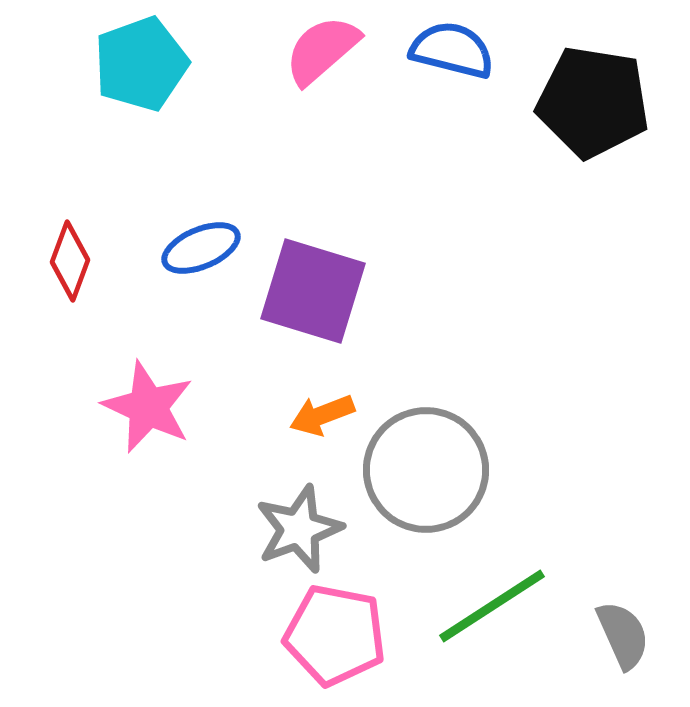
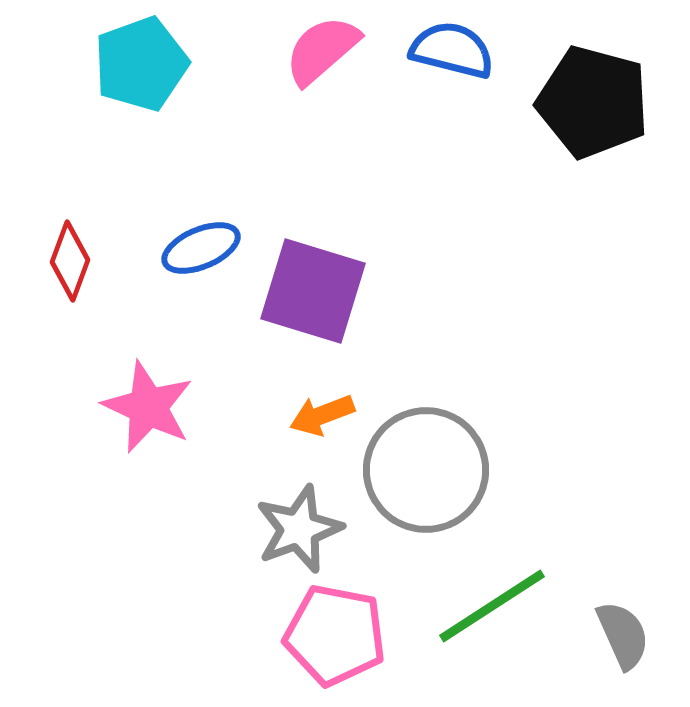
black pentagon: rotated 6 degrees clockwise
